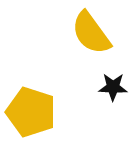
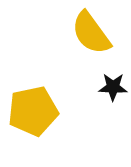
yellow pentagon: moved 2 px right, 1 px up; rotated 30 degrees counterclockwise
